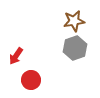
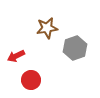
brown star: moved 27 px left, 7 px down
red arrow: rotated 30 degrees clockwise
